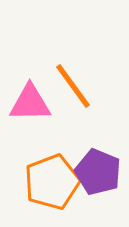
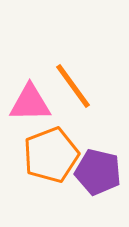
purple pentagon: rotated 9 degrees counterclockwise
orange pentagon: moved 1 px left, 27 px up
